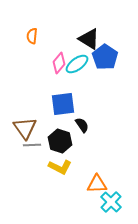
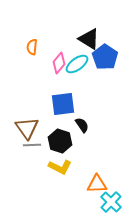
orange semicircle: moved 11 px down
brown triangle: moved 2 px right
